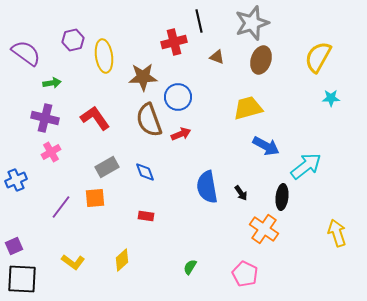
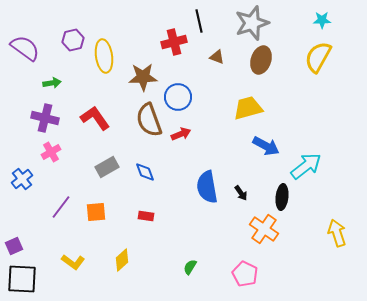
purple semicircle: moved 1 px left, 5 px up
cyan star: moved 9 px left, 78 px up
blue cross: moved 6 px right, 1 px up; rotated 15 degrees counterclockwise
orange square: moved 1 px right, 14 px down
